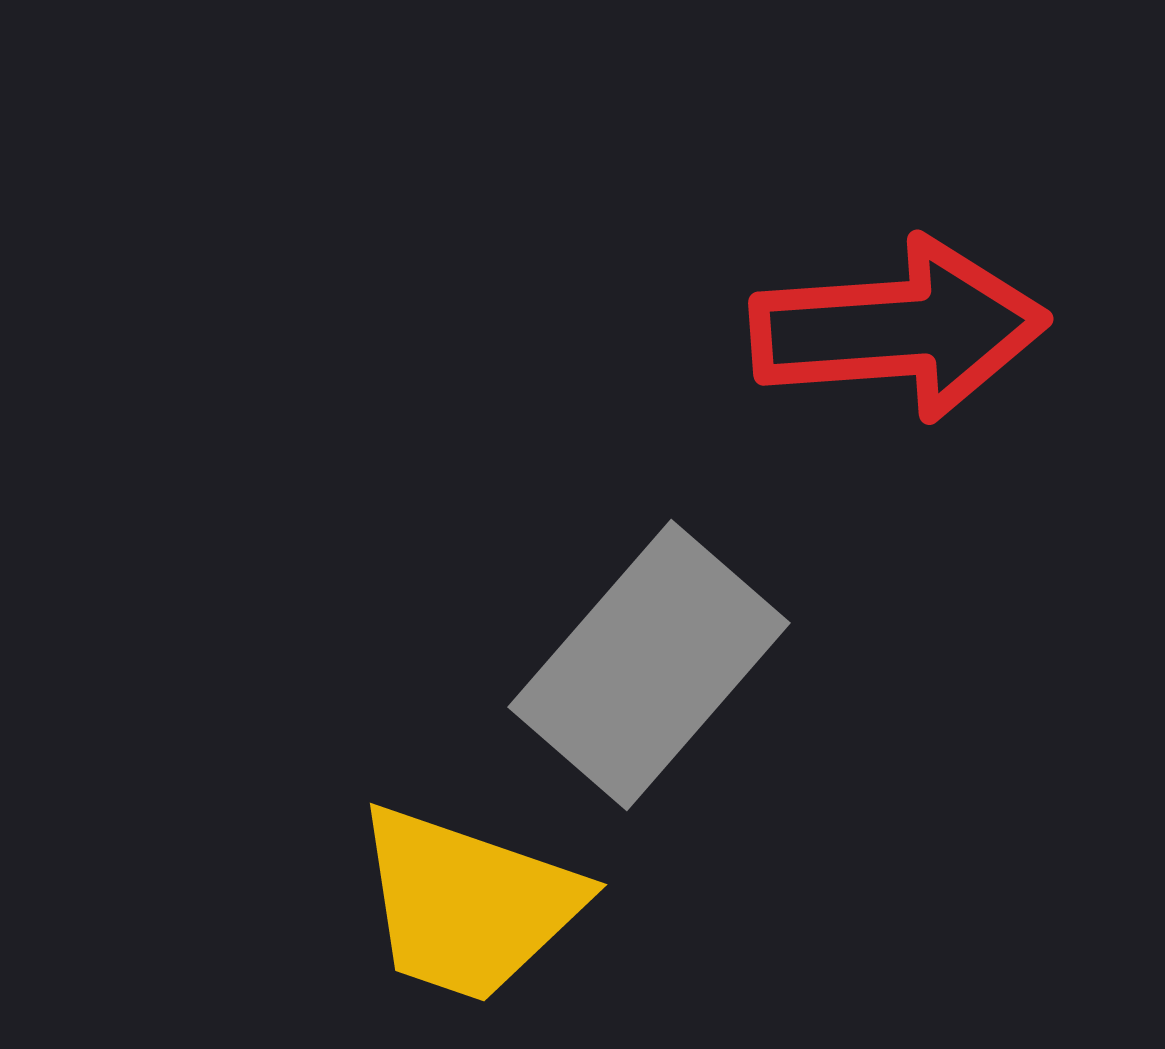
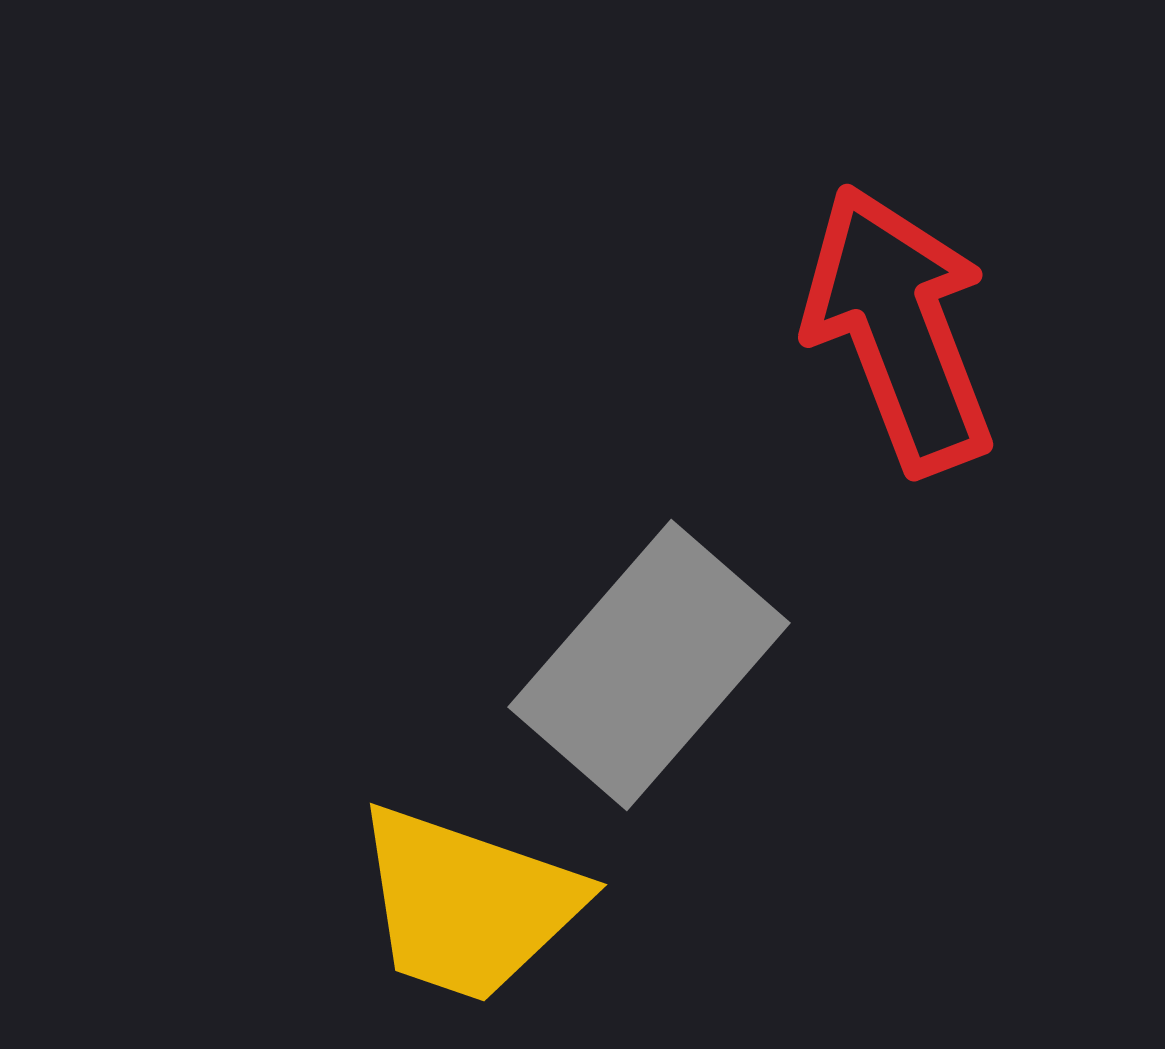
red arrow: rotated 107 degrees counterclockwise
